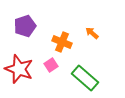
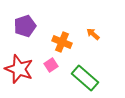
orange arrow: moved 1 px right, 1 px down
